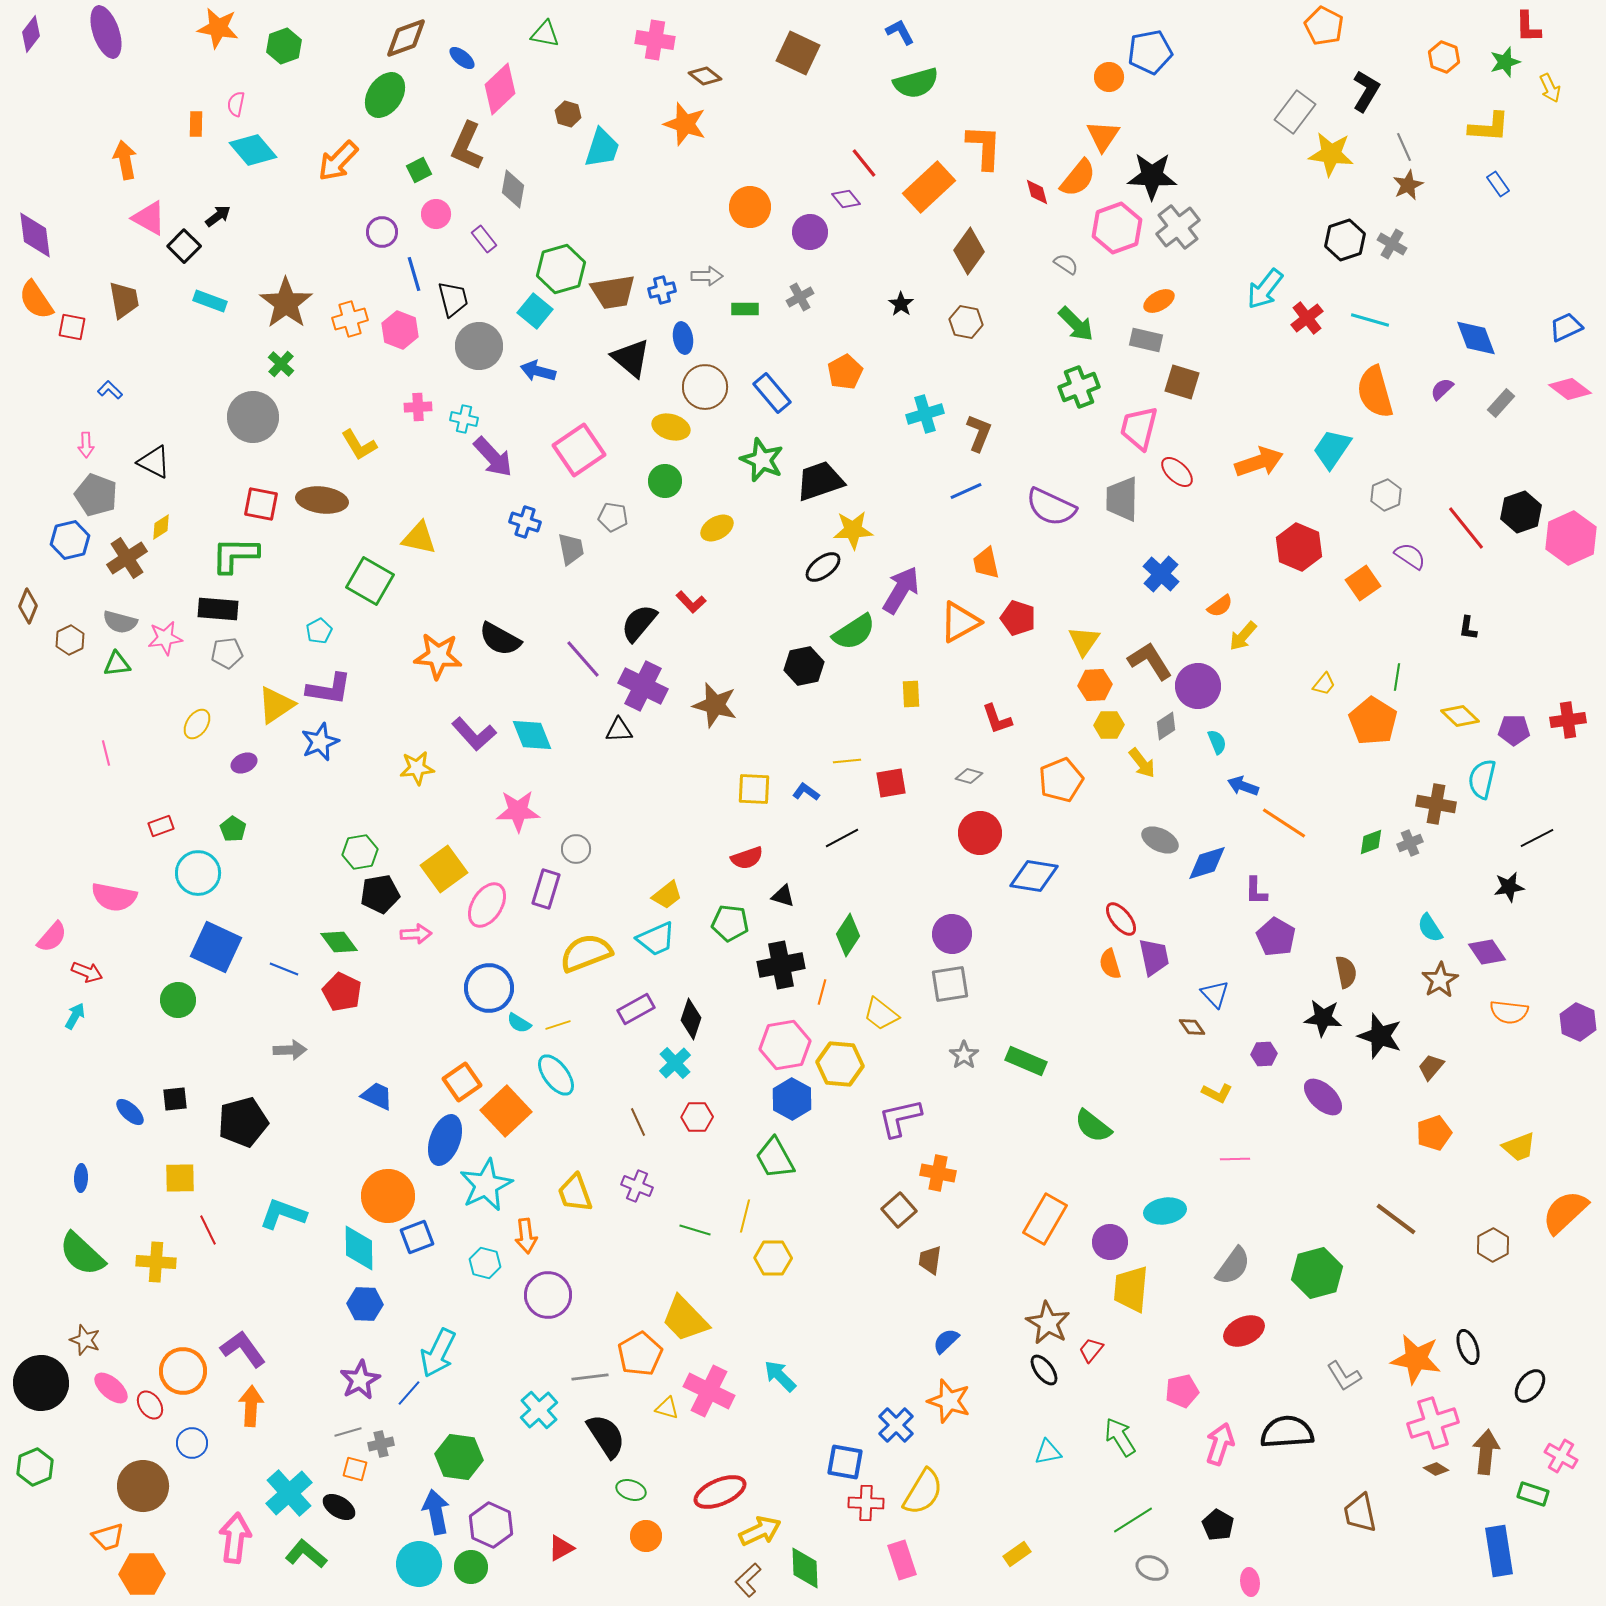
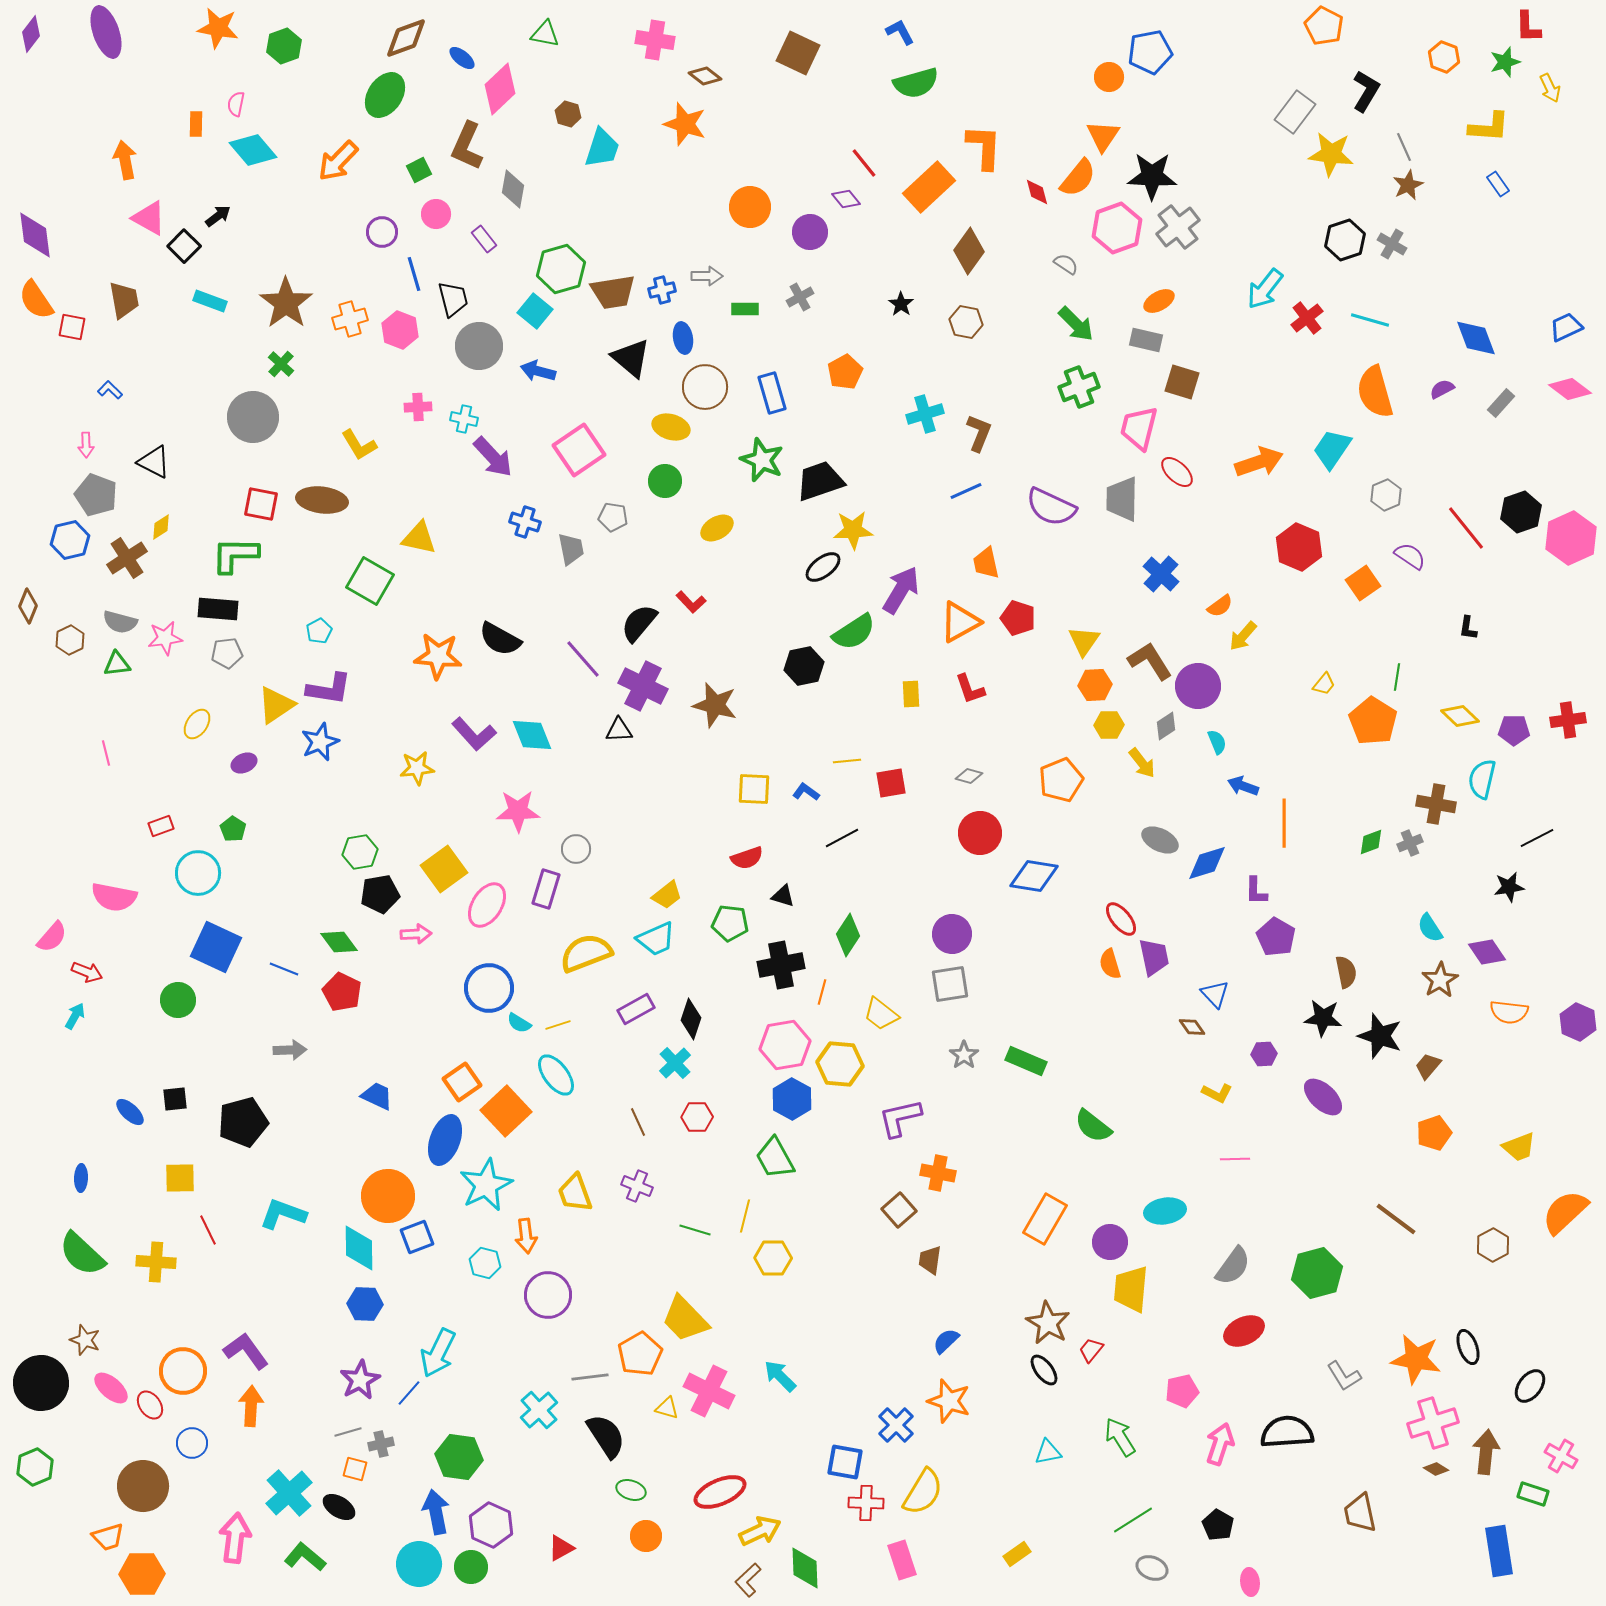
purple semicircle at (1442, 389): rotated 15 degrees clockwise
blue rectangle at (772, 393): rotated 24 degrees clockwise
red L-shape at (997, 719): moved 27 px left, 30 px up
orange line at (1284, 823): rotated 57 degrees clockwise
brown trapezoid at (1431, 1067): moved 3 px left, 1 px up
purple L-shape at (243, 1349): moved 3 px right, 2 px down
green L-shape at (306, 1554): moved 1 px left, 3 px down
